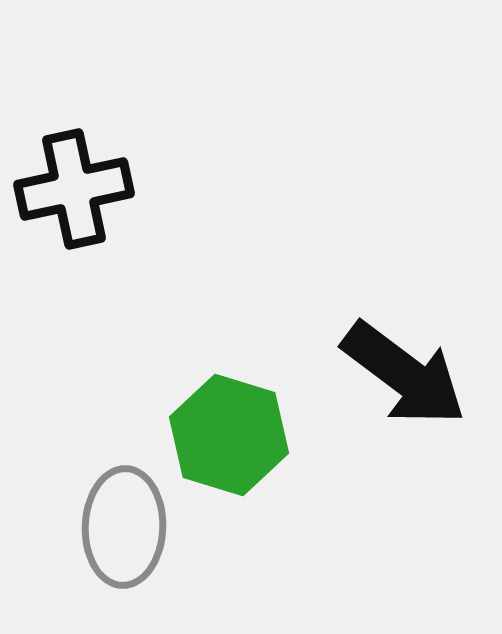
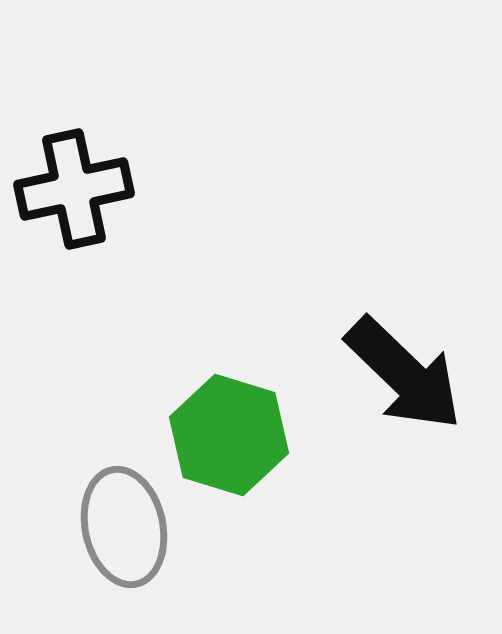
black arrow: rotated 7 degrees clockwise
gray ellipse: rotated 14 degrees counterclockwise
